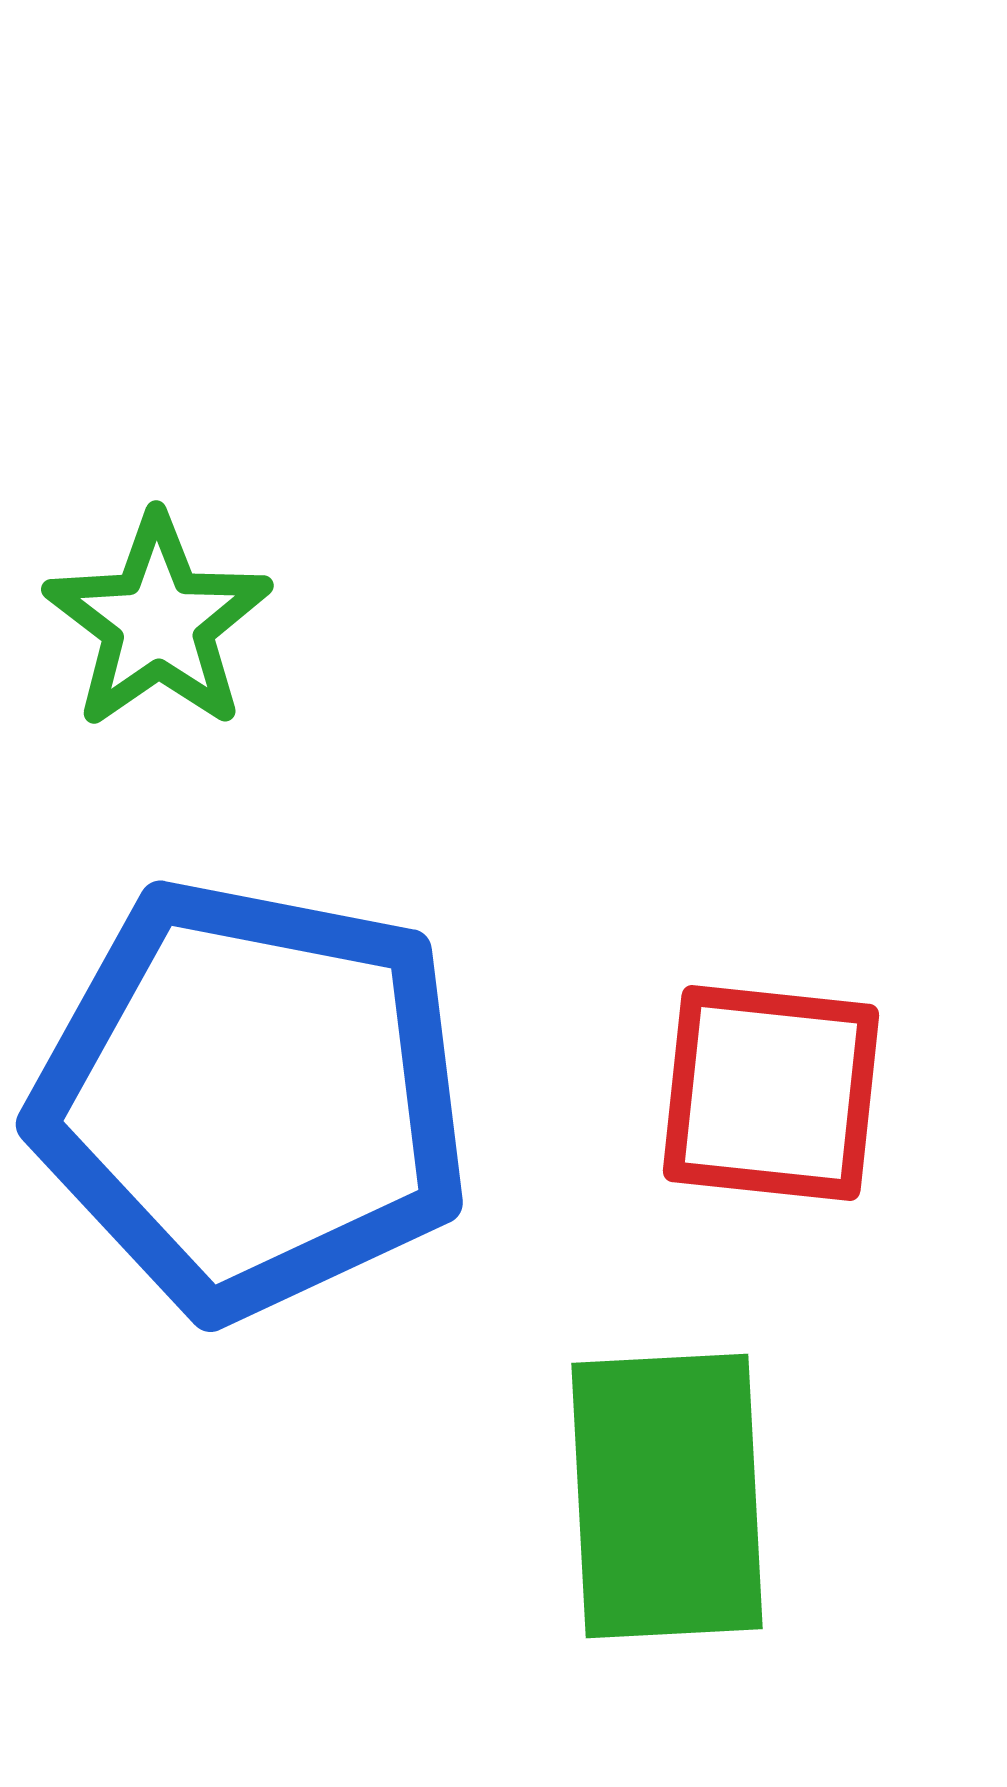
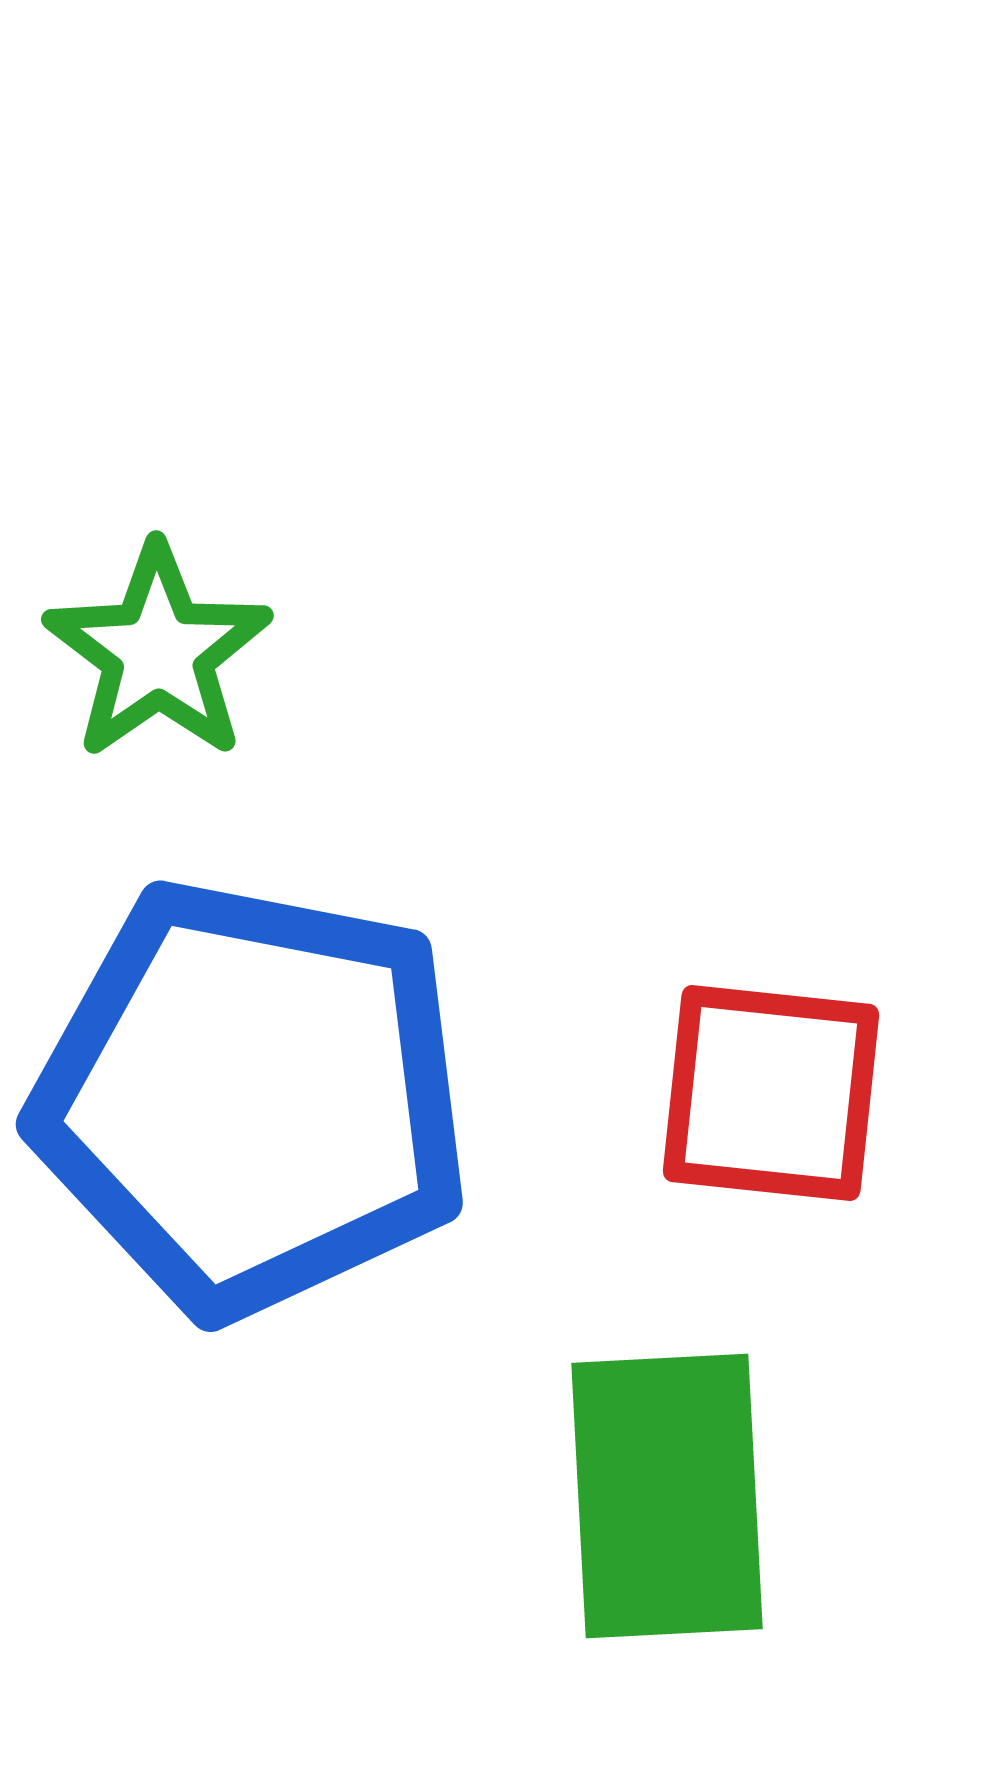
green star: moved 30 px down
